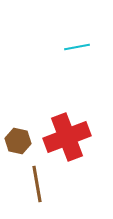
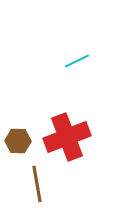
cyan line: moved 14 px down; rotated 15 degrees counterclockwise
brown hexagon: rotated 10 degrees counterclockwise
